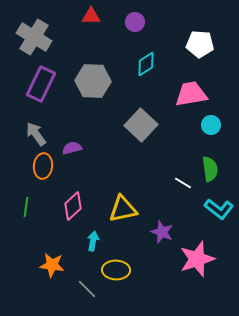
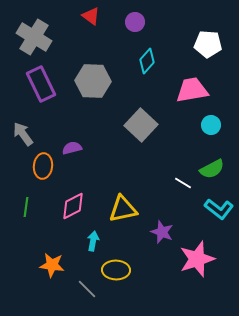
red triangle: rotated 36 degrees clockwise
white pentagon: moved 8 px right
cyan diamond: moved 1 px right, 3 px up; rotated 15 degrees counterclockwise
purple rectangle: rotated 52 degrees counterclockwise
pink trapezoid: moved 1 px right, 4 px up
gray arrow: moved 13 px left
green semicircle: moved 2 px right; rotated 70 degrees clockwise
pink diamond: rotated 16 degrees clockwise
